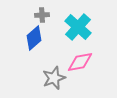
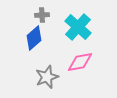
gray star: moved 7 px left, 1 px up
